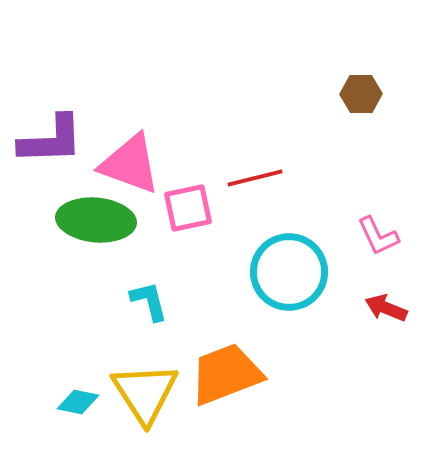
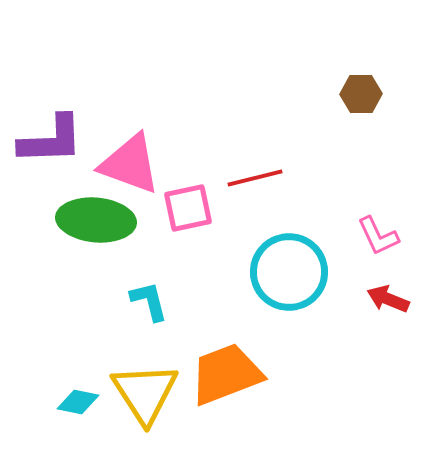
red arrow: moved 2 px right, 9 px up
